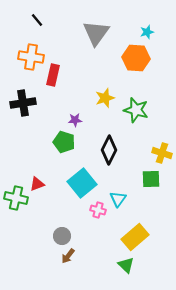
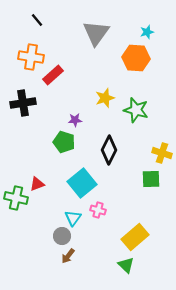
red rectangle: rotated 35 degrees clockwise
cyan triangle: moved 45 px left, 19 px down
